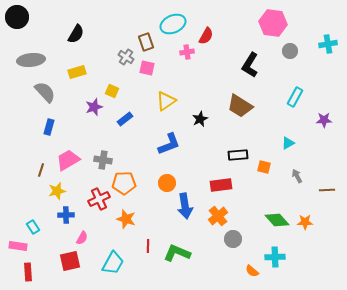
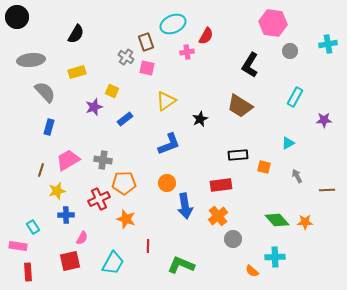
green L-shape at (177, 253): moved 4 px right, 12 px down
